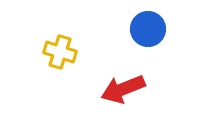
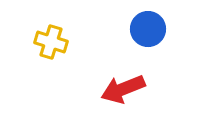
yellow cross: moved 9 px left, 10 px up
